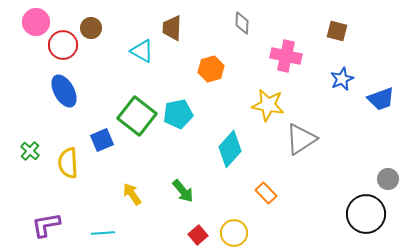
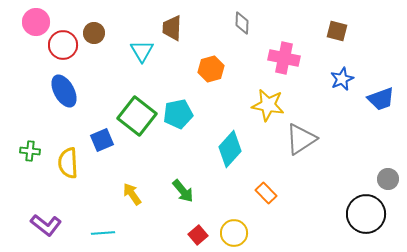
brown circle: moved 3 px right, 5 px down
cyan triangle: rotated 30 degrees clockwise
pink cross: moved 2 px left, 2 px down
green cross: rotated 36 degrees counterclockwise
purple L-shape: rotated 132 degrees counterclockwise
